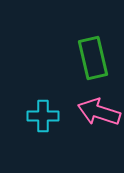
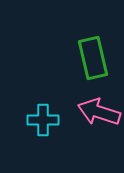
cyan cross: moved 4 px down
